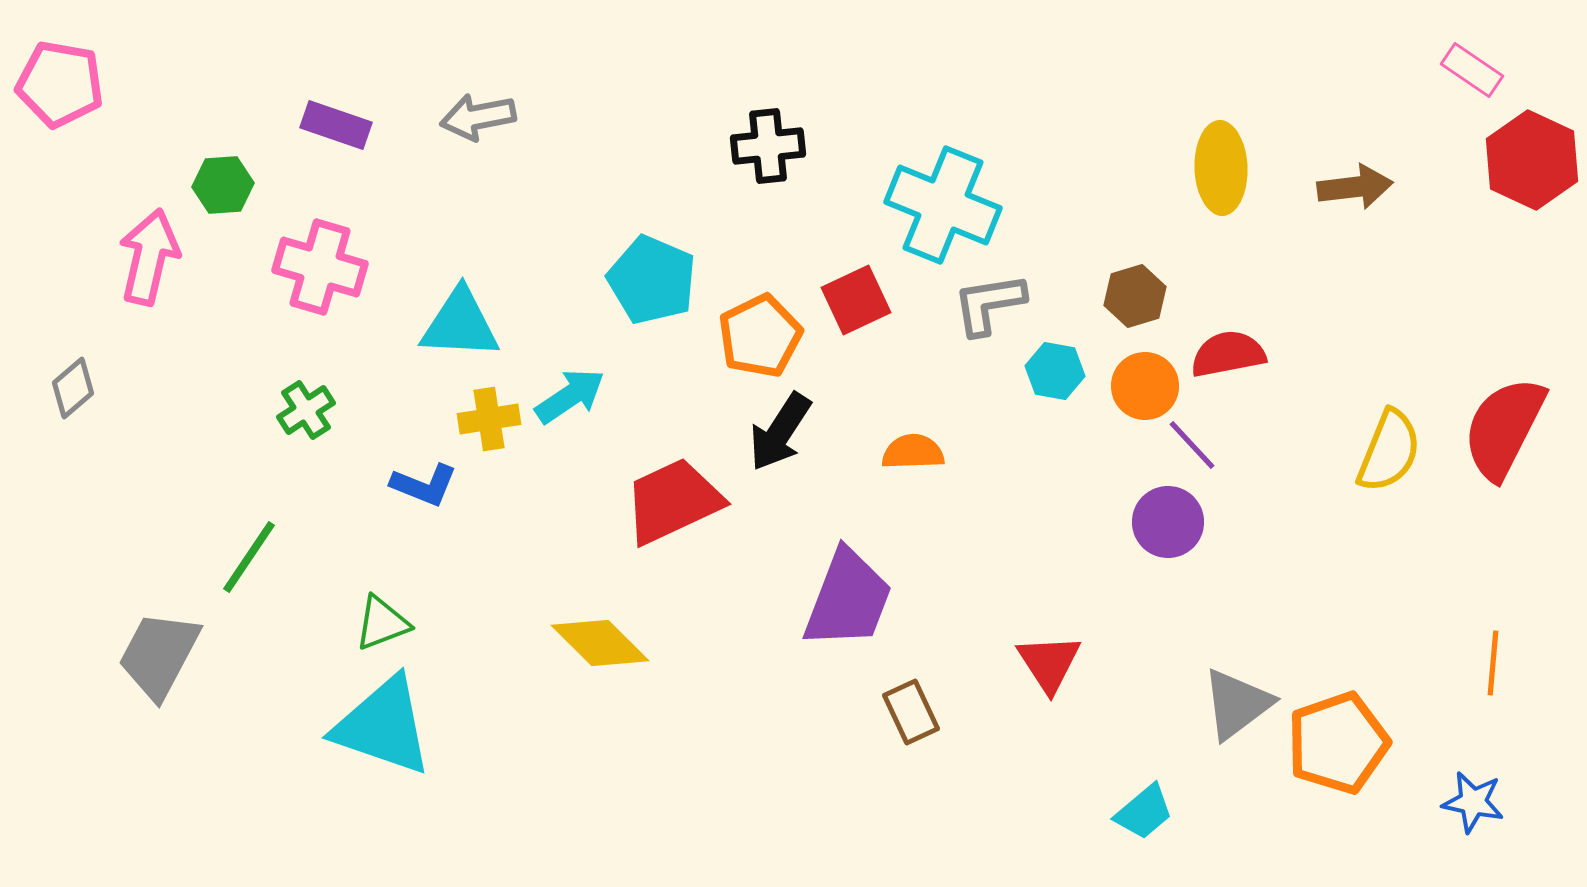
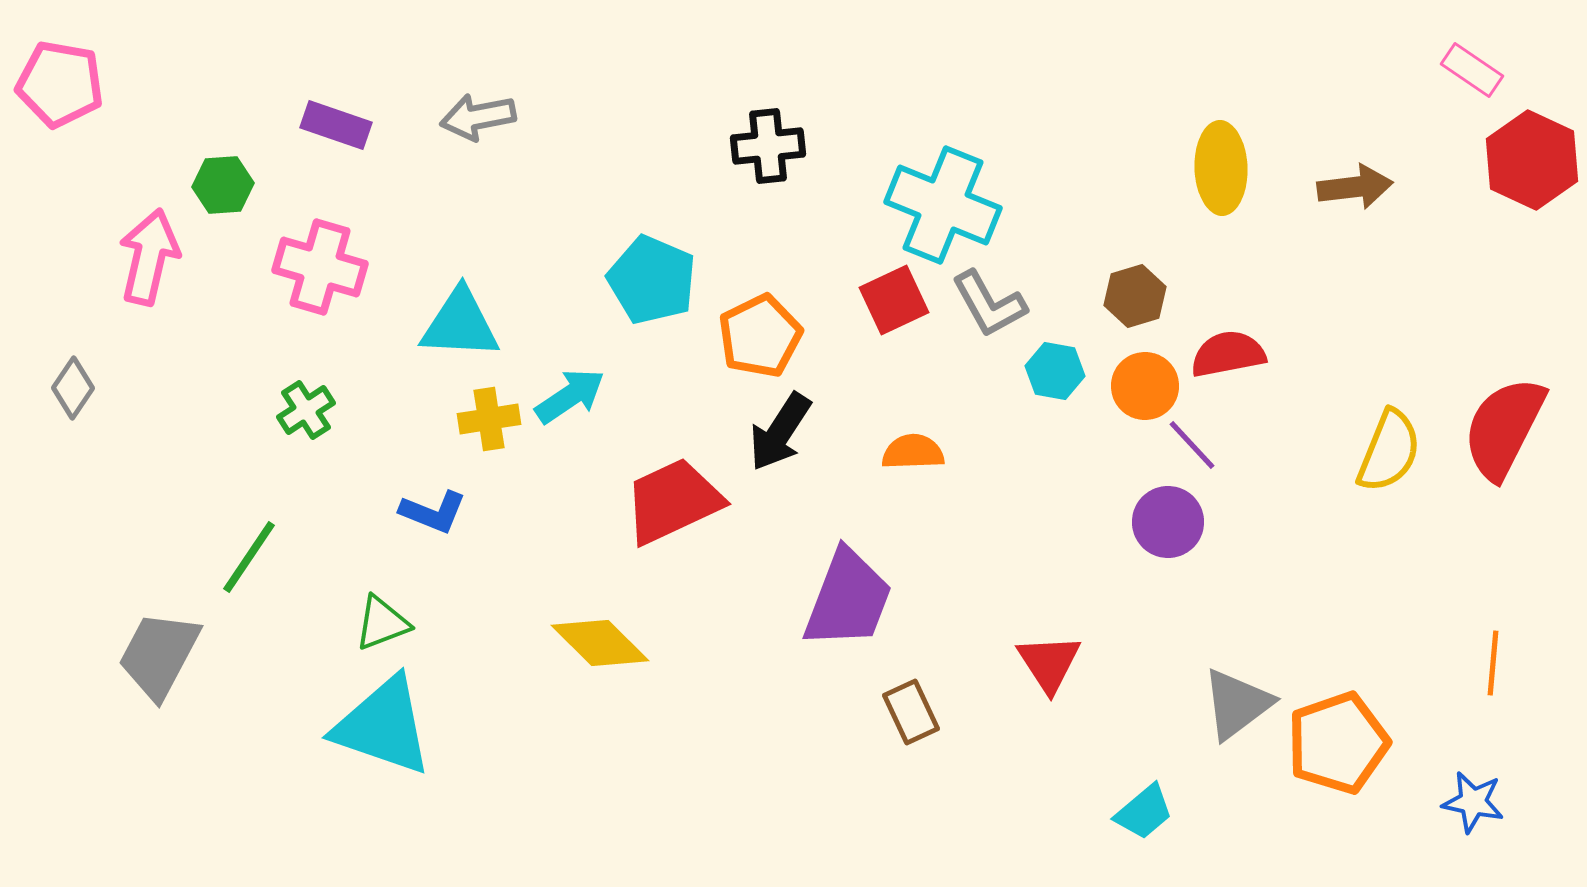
red square at (856, 300): moved 38 px right
gray L-shape at (989, 304): rotated 110 degrees counterclockwise
gray diamond at (73, 388): rotated 16 degrees counterclockwise
blue L-shape at (424, 485): moved 9 px right, 27 px down
